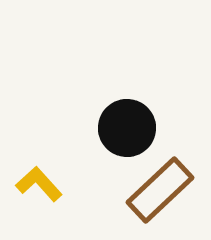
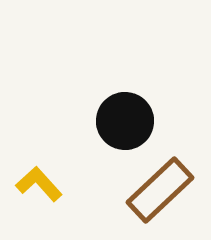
black circle: moved 2 px left, 7 px up
